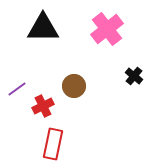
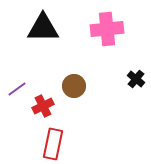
pink cross: rotated 32 degrees clockwise
black cross: moved 2 px right, 3 px down
